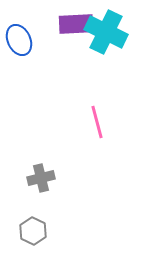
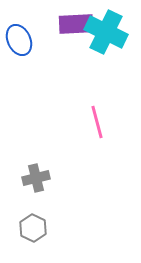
gray cross: moved 5 px left
gray hexagon: moved 3 px up
